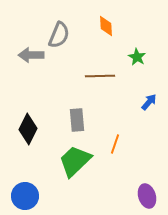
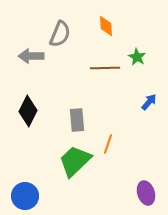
gray semicircle: moved 1 px right, 1 px up
gray arrow: moved 1 px down
brown line: moved 5 px right, 8 px up
black diamond: moved 18 px up
orange line: moved 7 px left
purple ellipse: moved 1 px left, 3 px up
